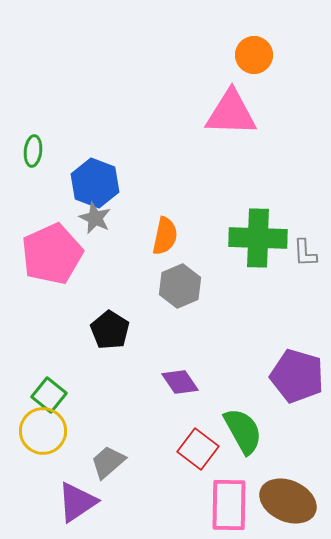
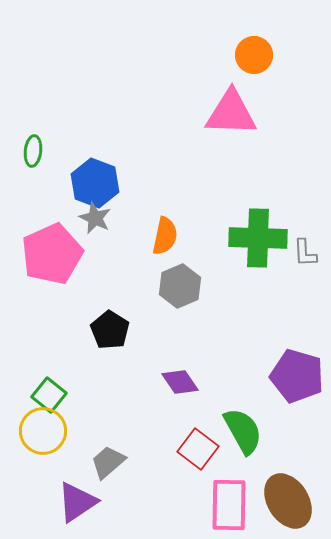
brown ellipse: rotated 34 degrees clockwise
